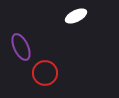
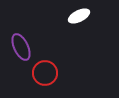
white ellipse: moved 3 px right
